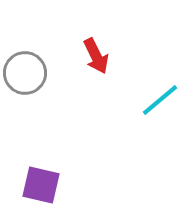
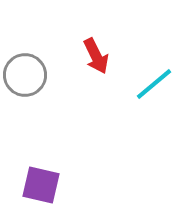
gray circle: moved 2 px down
cyan line: moved 6 px left, 16 px up
